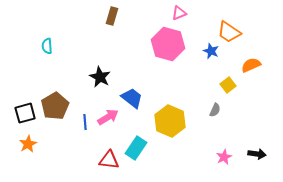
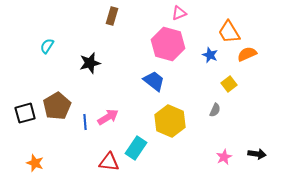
orange trapezoid: rotated 25 degrees clockwise
cyan semicircle: rotated 35 degrees clockwise
blue star: moved 1 px left, 4 px down
orange semicircle: moved 4 px left, 11 px up
black star: moved 10 px left, 14 px up; rotated 30 degrees clockwise
yellow square: moved 1 px right, 1 px up
blue trapezoid: moved 22 px right, 17 px up
brown pentagon: moved 2 px right
orange star: moved 7 px right, 19 px down; rotated 24 degrees counterclockwise
red triangle: moved 2 px down
